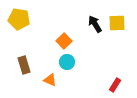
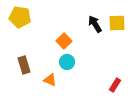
yellow pentagon: moved 1 px right, 2 px up
